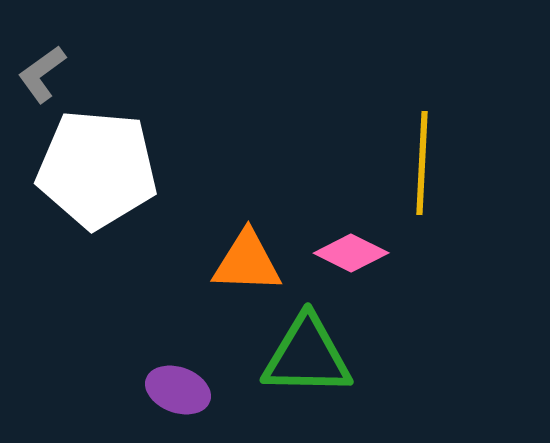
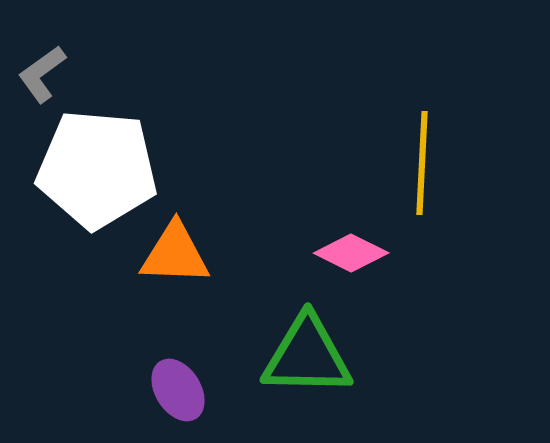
orange triangle: moved 72 px left, 8 px up
purple ellipse: rotated 38 degrees clockwise
